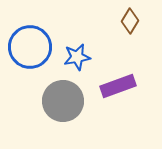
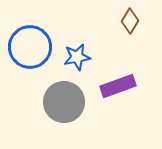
gray circle: moved 1 px right, 1 px down
